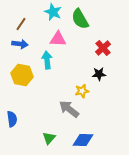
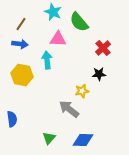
green semicircle: moved 1 px left, 3 px down; rotated 10 degrees counterclockwise
